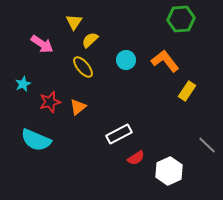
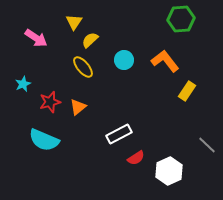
pink arrow: moved 6 px left, 6 px up
cyan circle: moved 2 px left
cyan semicircle: moved 8 px right
